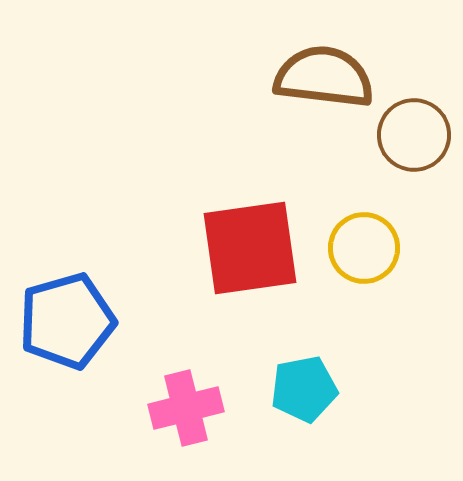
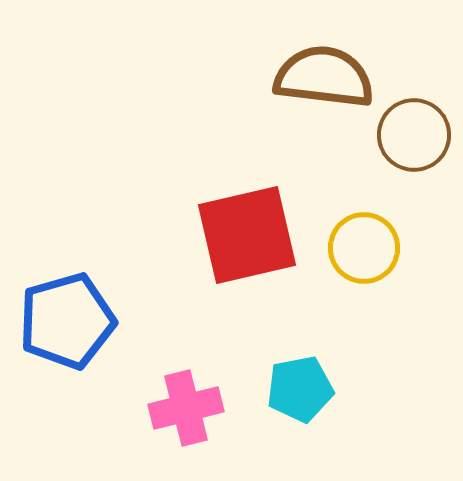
red square: moved 3 px left, 13 px up; rotated 5 degrees counterclockwise
cyan pentagon: moved 4 px left
